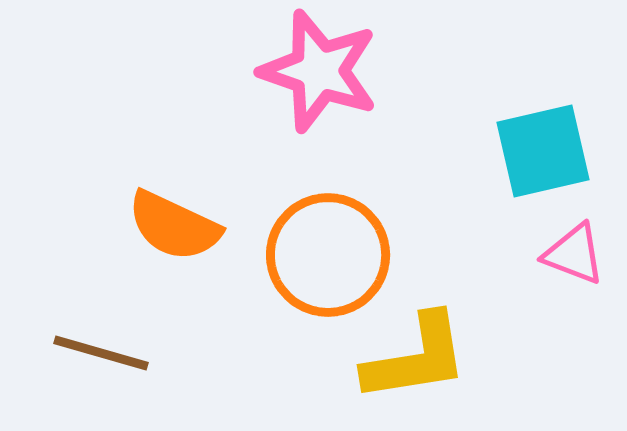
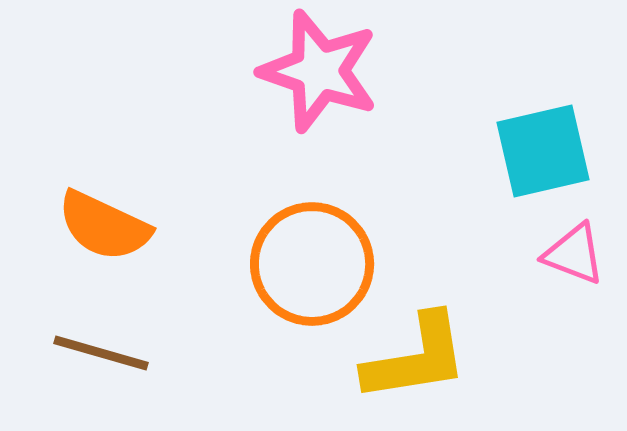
orange semicircle: moved 70 px left
orange circle: moved 16 px left, 9 px down
